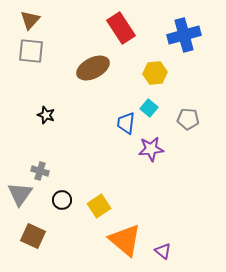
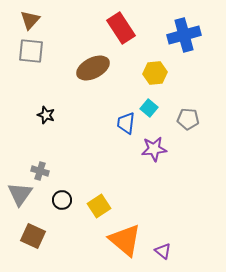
purple star: moved 3 px right
